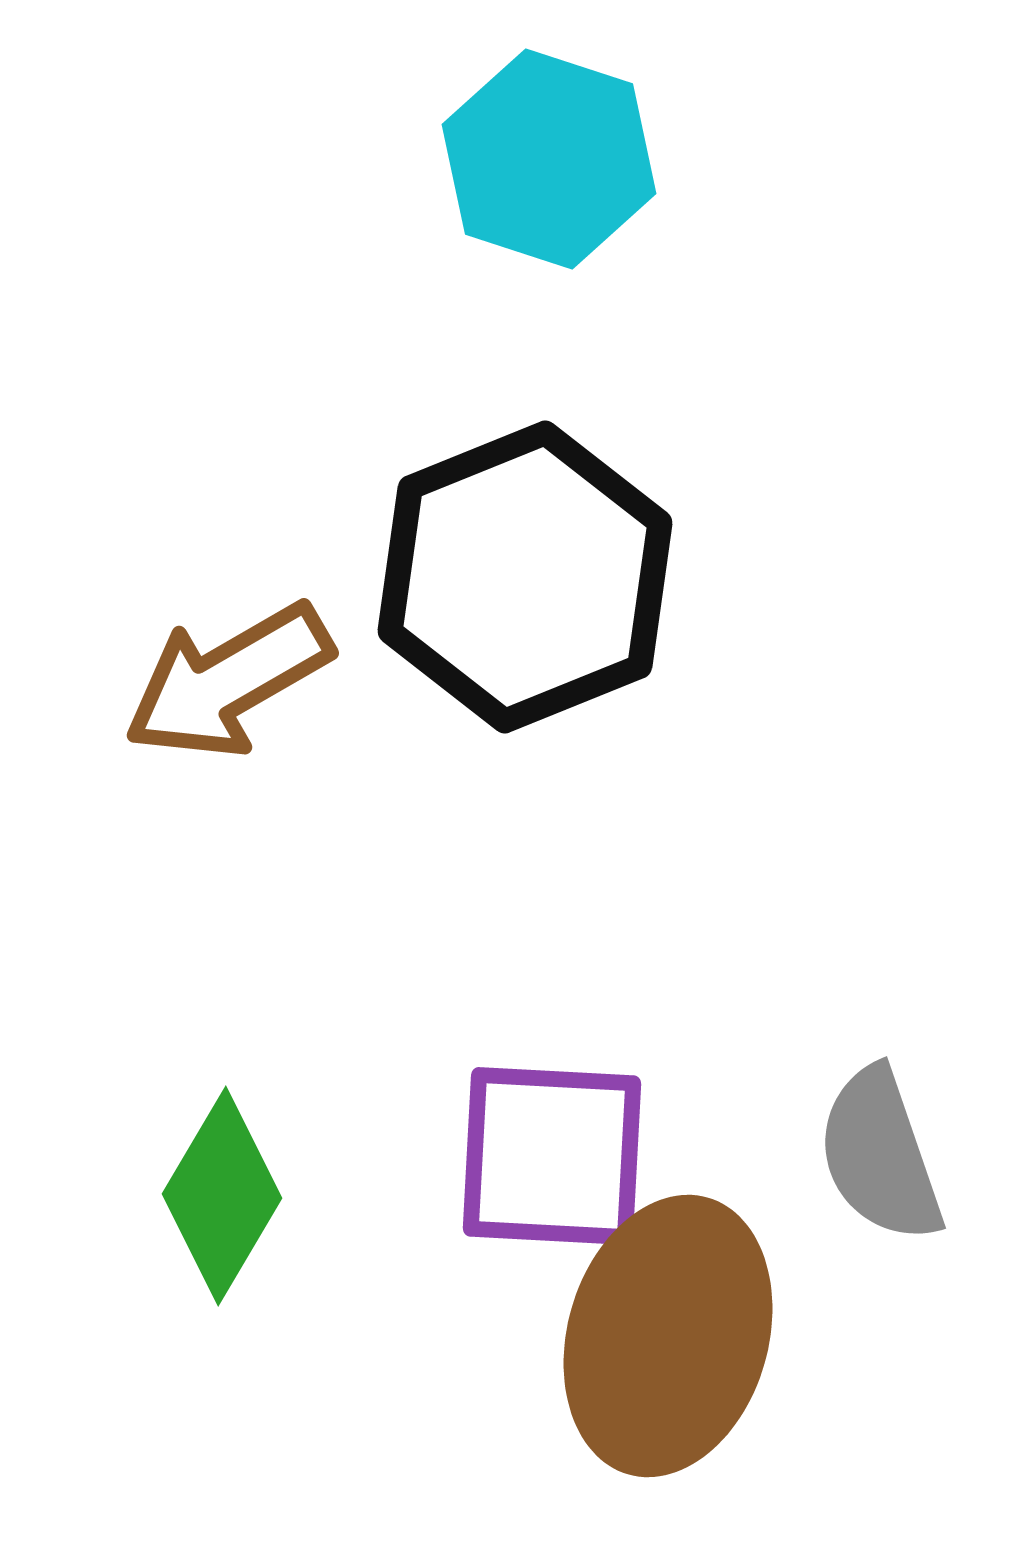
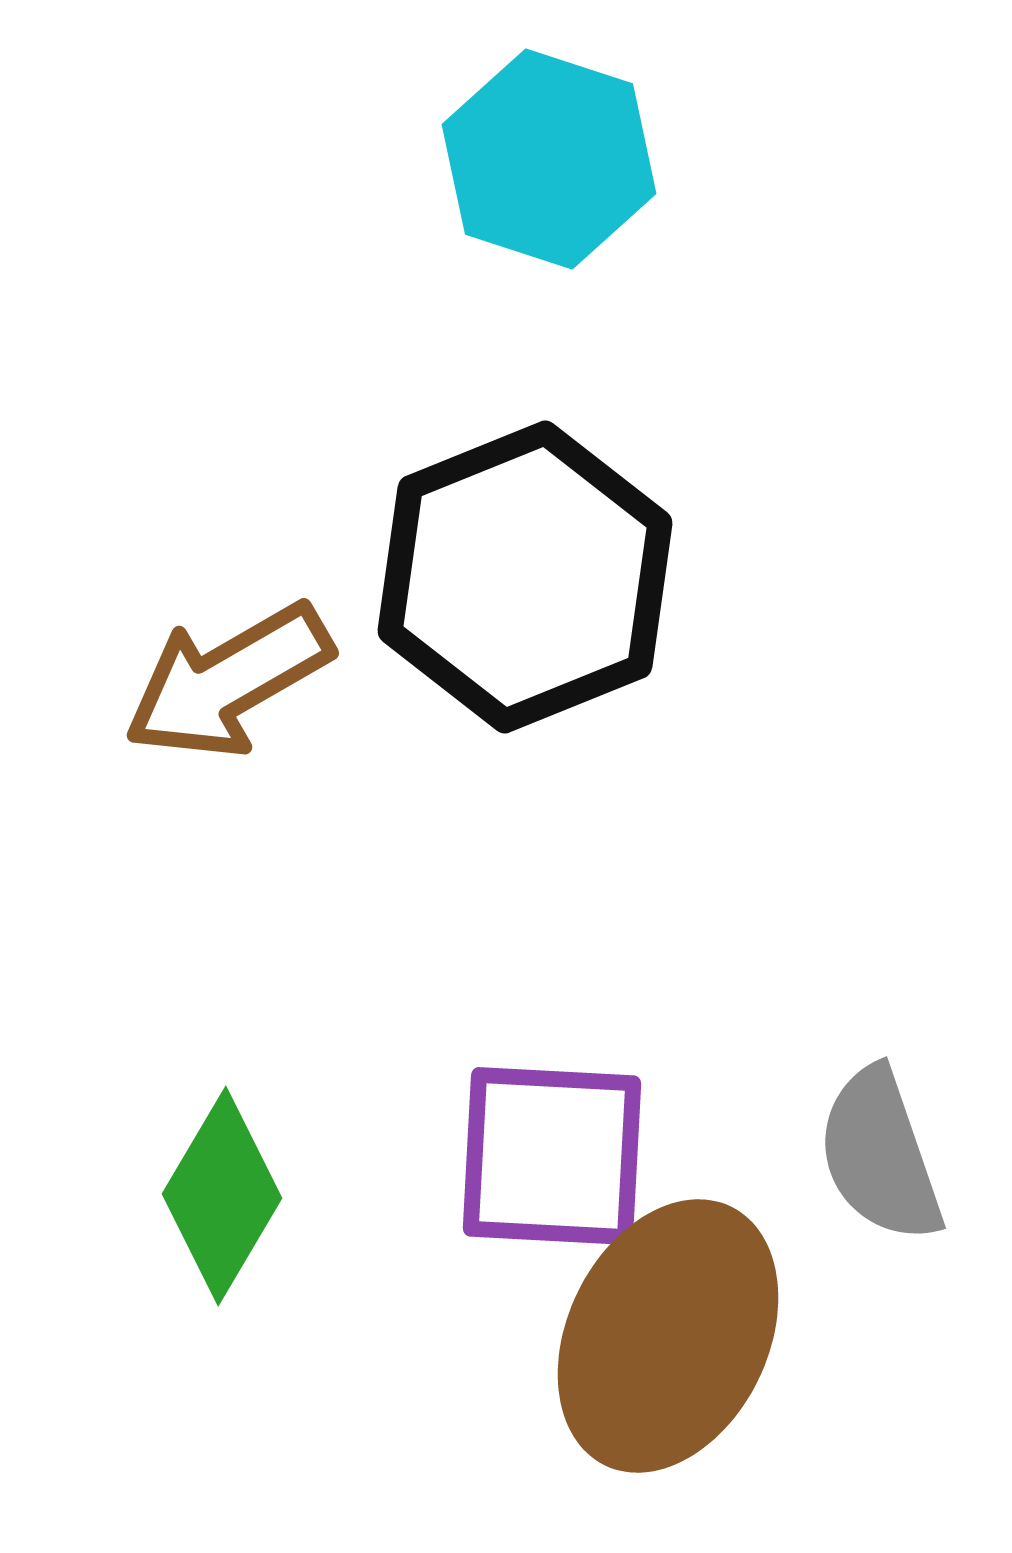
brown ellipse: rotated 10 degrees clockwise
